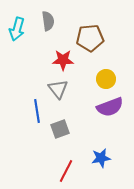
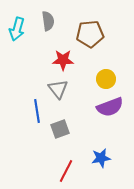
brown pentagon: moved 4 px up
